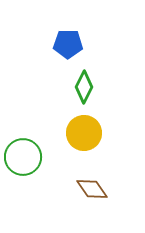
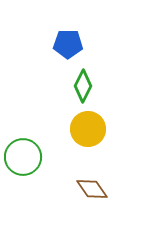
green diamond: moved 1 px left, 1 px up
yellow circle: moved 4 px right, 4 px up
